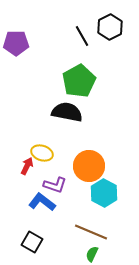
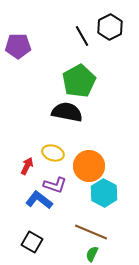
purple pentagon: moved 2 px right, 3 px down
yellow ellipse: moved 11 px right
blue L-shape: moved 3 px left, 2 px up
